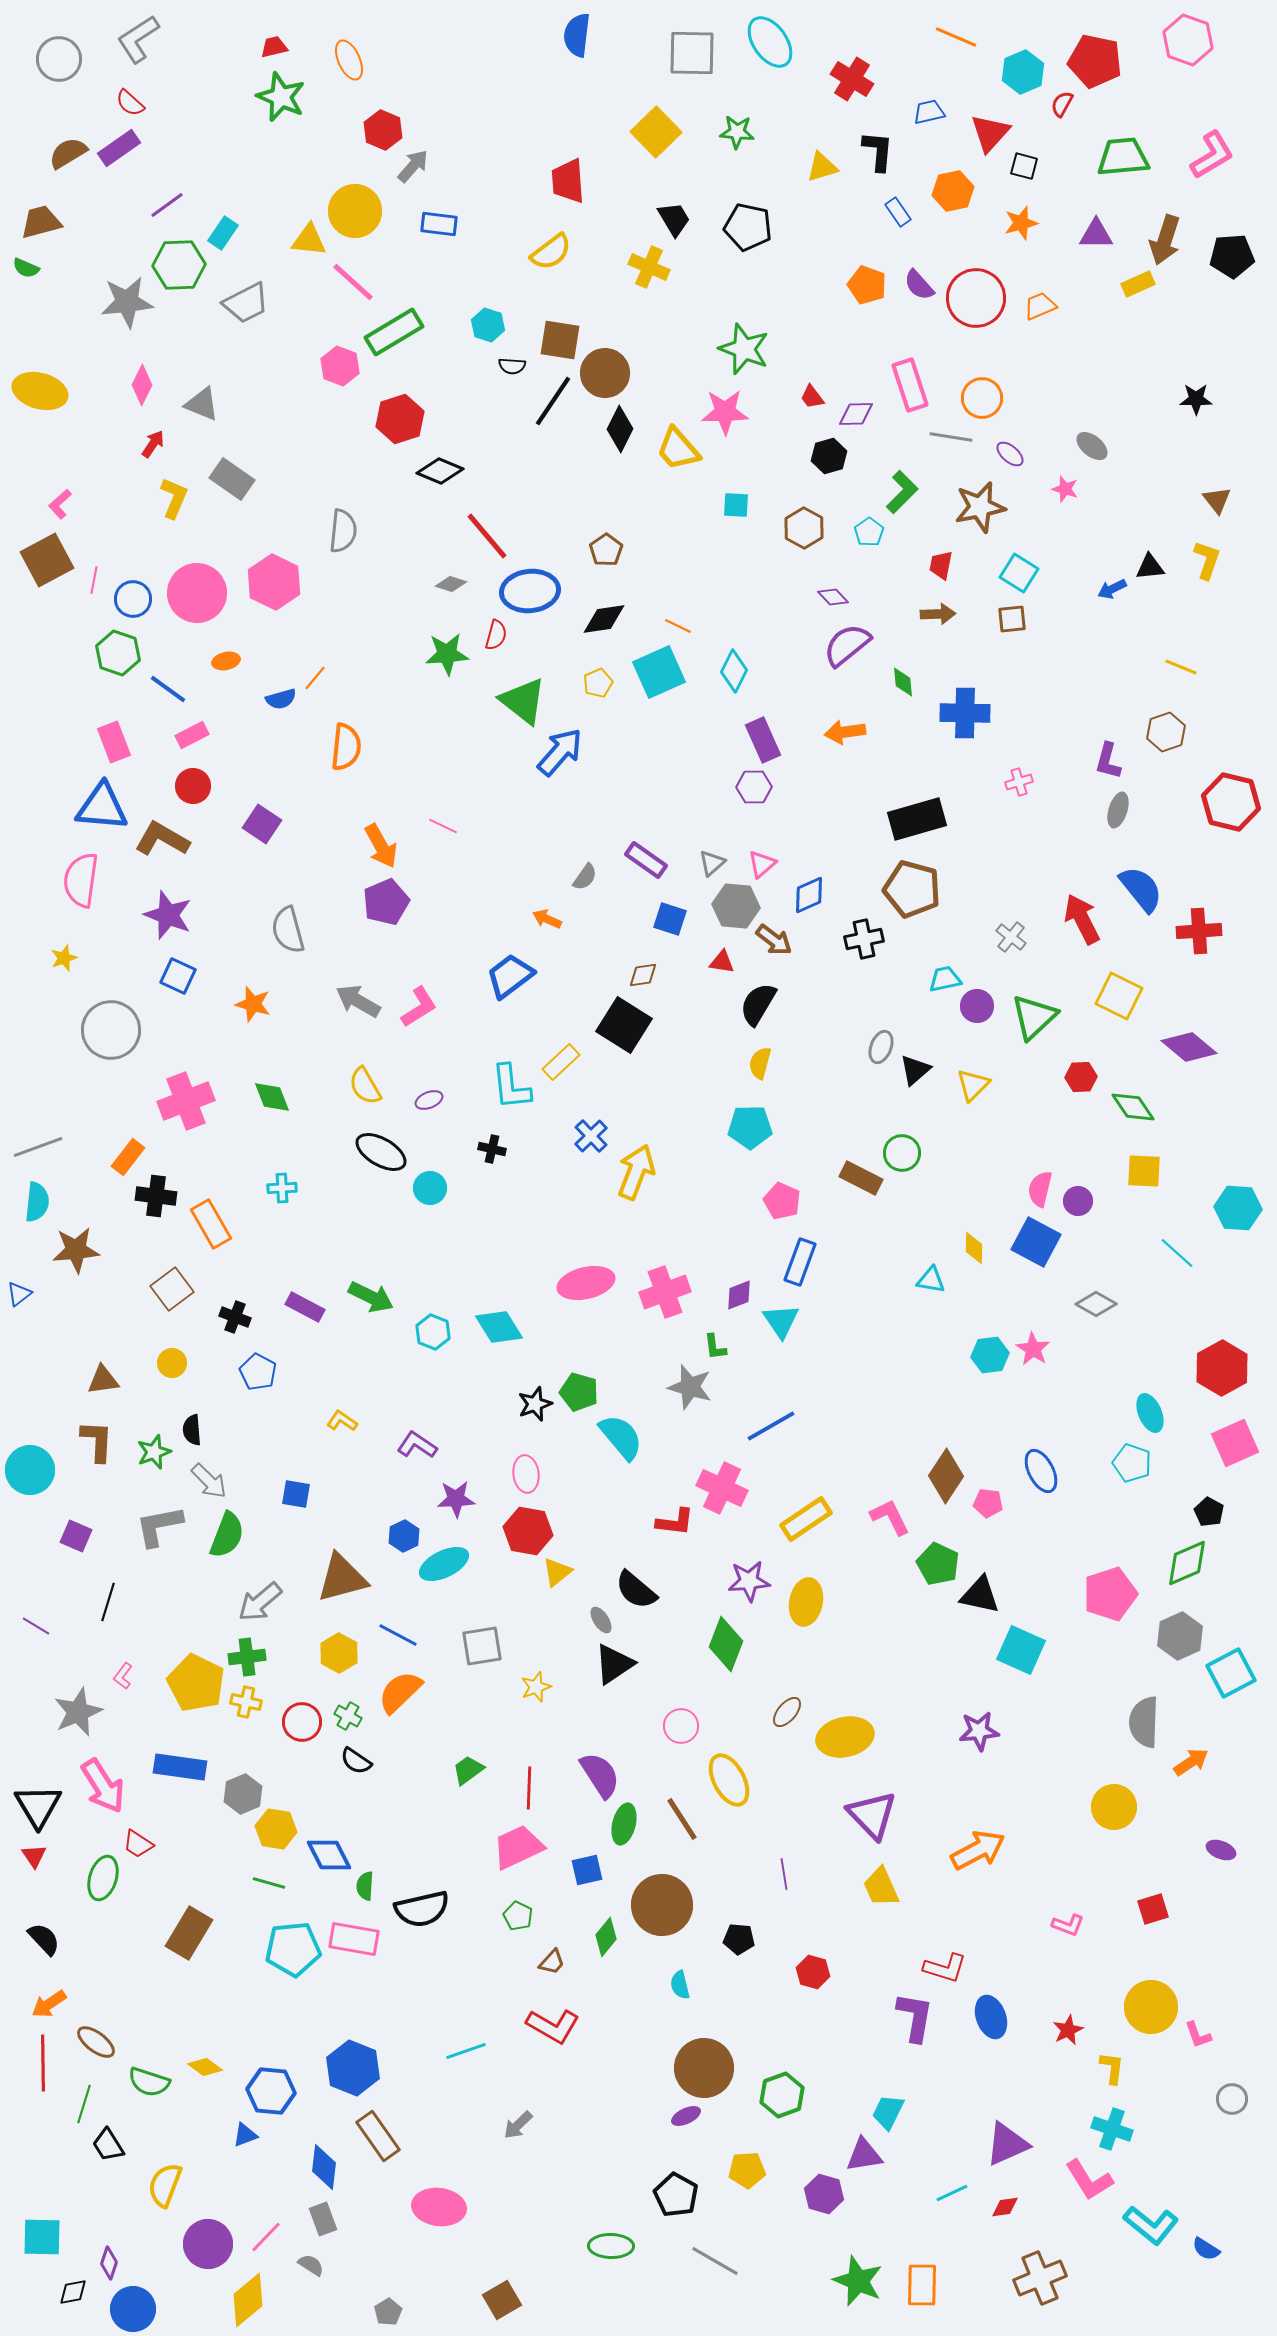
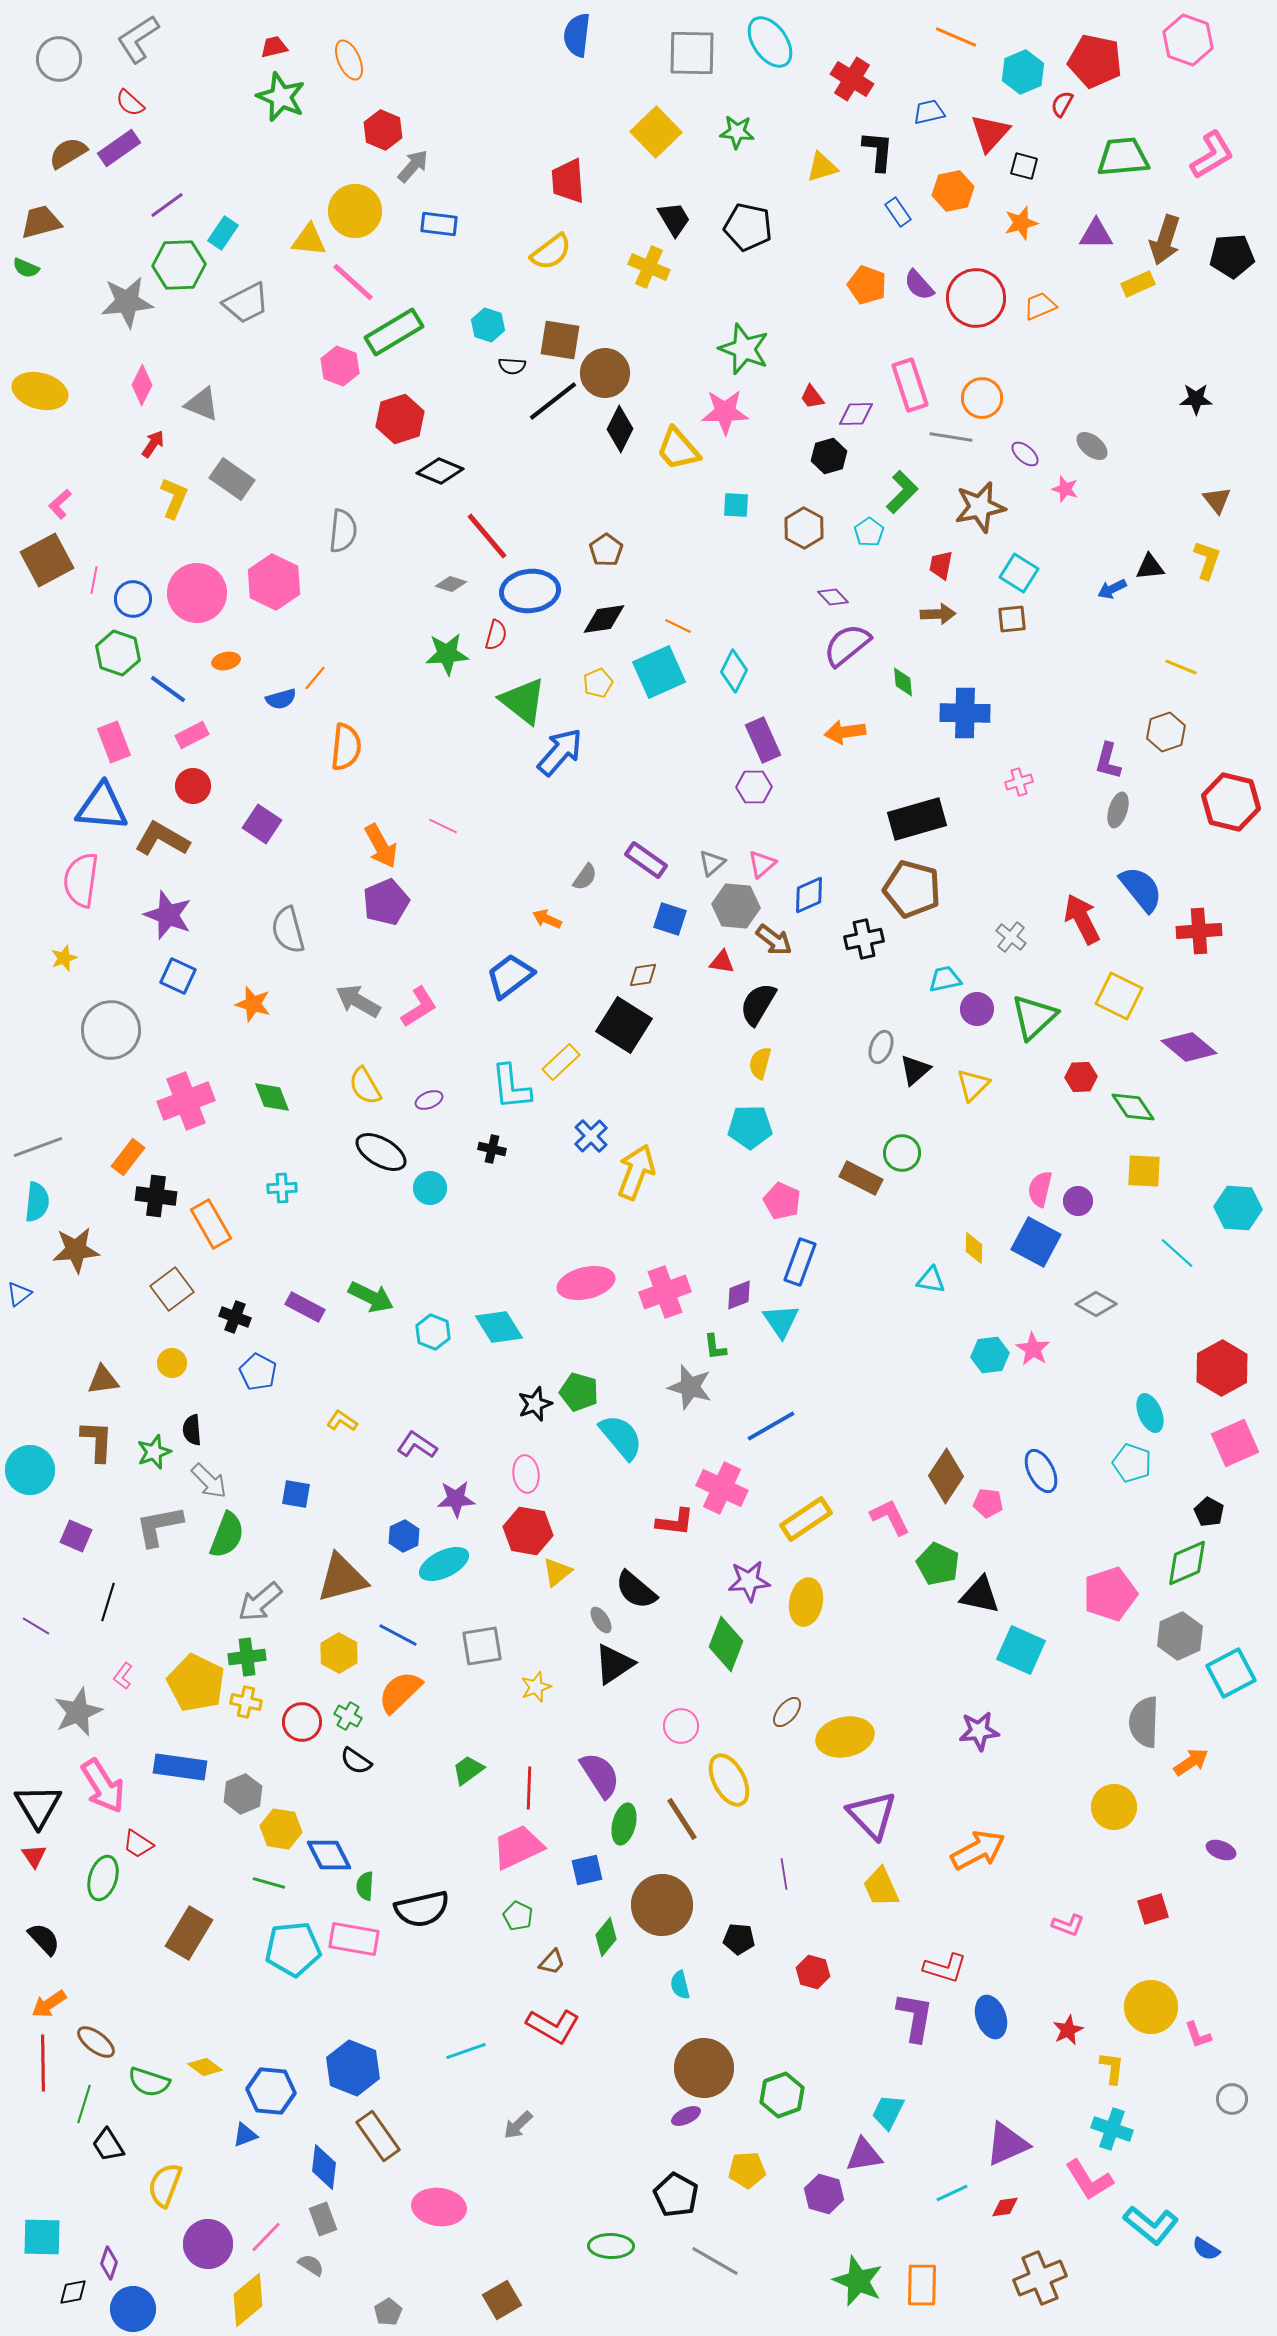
black line at (553, 401): rotated 18 degrees clockwise
purple ellipse at (1010, 454): moved 15 px right
purple circle at (977, 1006): moved 3 px down
yellow hexagon at (276, 1829): moved 5 px right
